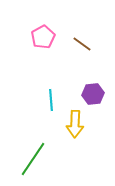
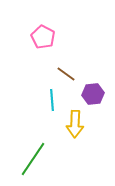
pink pentagon: rotated 15 degrees counterclockwise
brown line: moved 16 px left, 30 px down
cyan line: moved 1 px right
